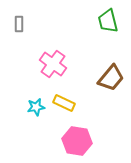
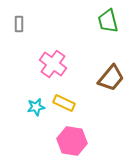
pink hexagon: moved 5 px left
